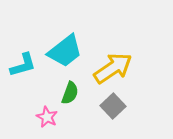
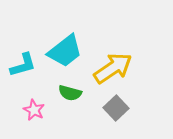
green semicircle: rotated 85 degrees clockwise
gray square: moved 3 px right, 2 px down
pink star: moved 13 px left, 7 px up
